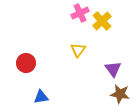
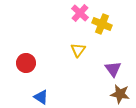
pink cross: rotated 24 degrees counterclockwise
yellow cross: moved 3 px down; rotated 24 degrees counterclockwise
blue triangle: rotated 42 degrees clockwise
